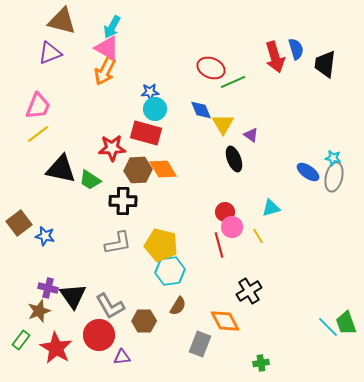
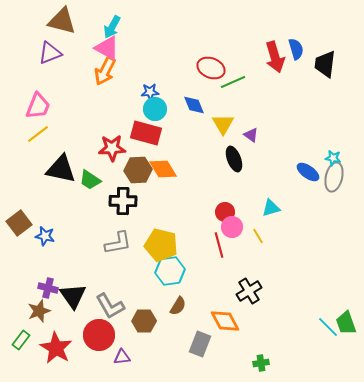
blue diamond at (201, 110): moved 7 px left, 5 px up
